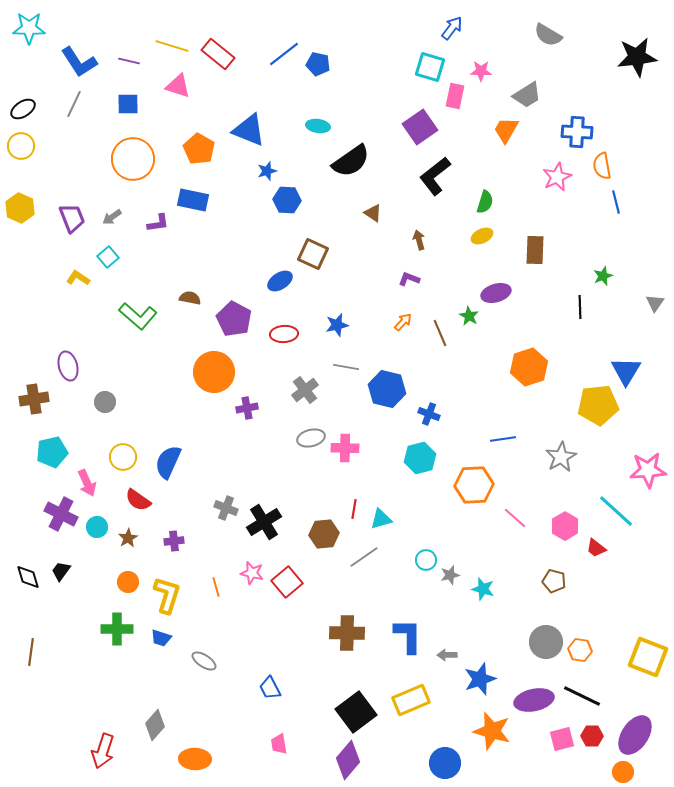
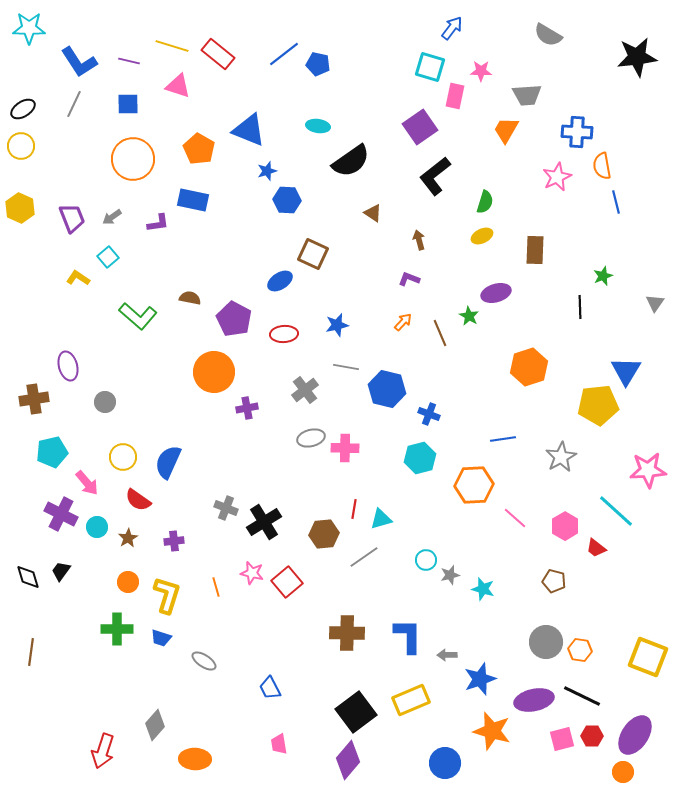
gray trapezoid at (527, 95): rotated 28 degrees clockwise
pink arrow at (87, 483): rotated 16 degrees counterclockwise
